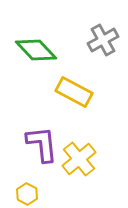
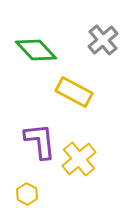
gray cross: rotated 12 degrees counterclockwise
purple L-shape: moved 2 px left, 3 px up
